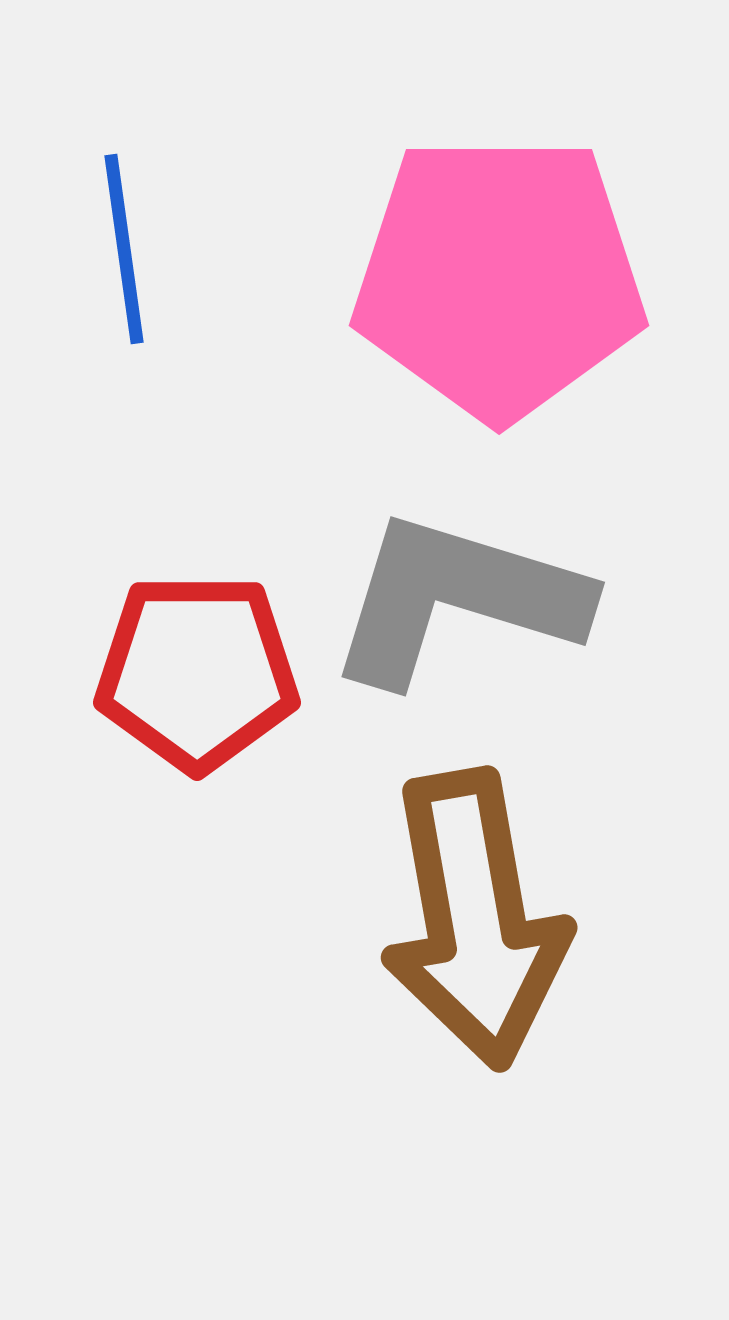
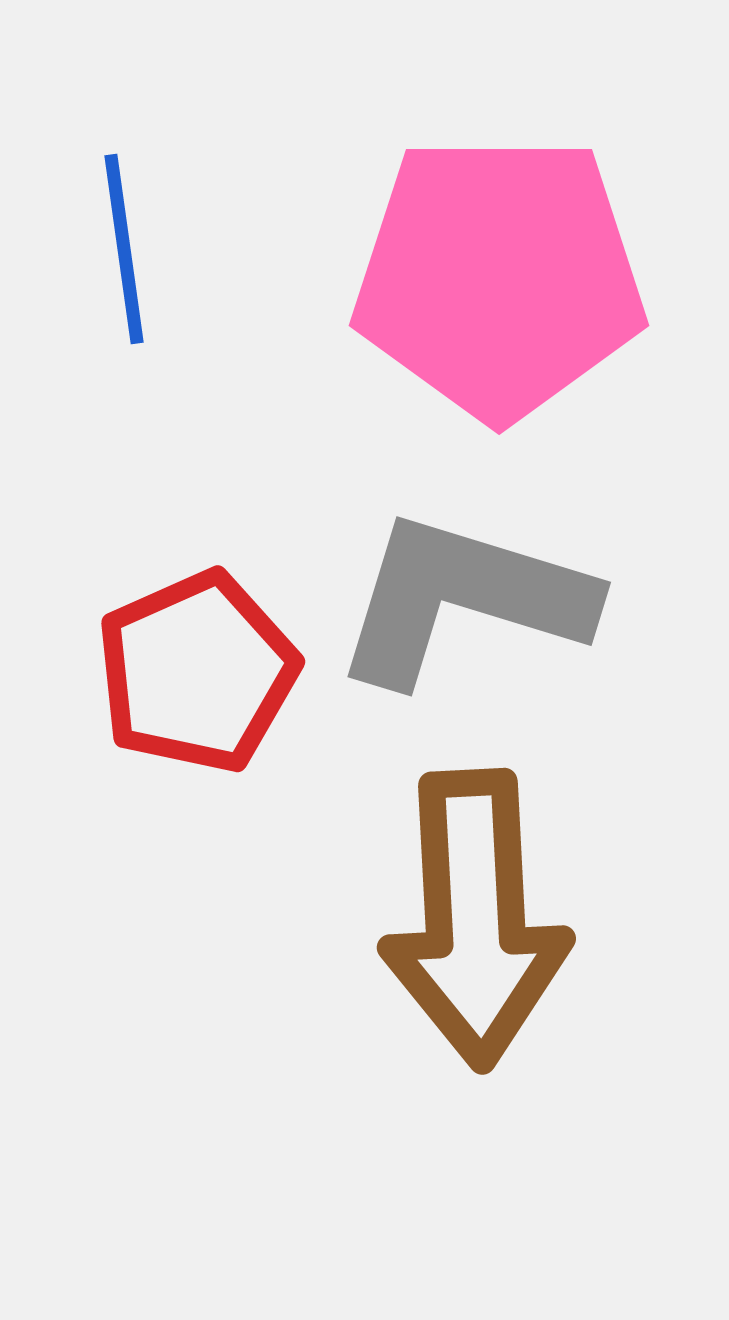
gray L-shape: moved 6 px right
red pentagon: rotated 24 degrees counterclockwise
brown arrow: rotated 7 degrees clockwise
